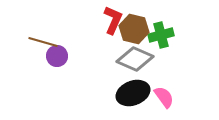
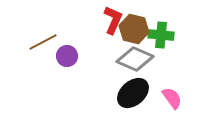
green cross: rotated 20 degrees clockwise
brown line: rotated 44 degrees counterclockwise
purple circle: moved 10 px right
black ellipse: rotated 20 degrees counterclockwise
pink semicircle: moved 8 px right, 1 px down
